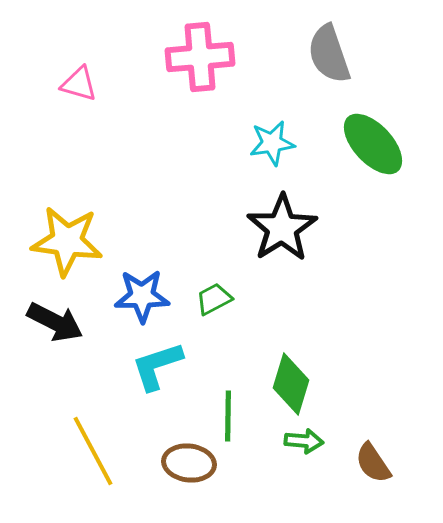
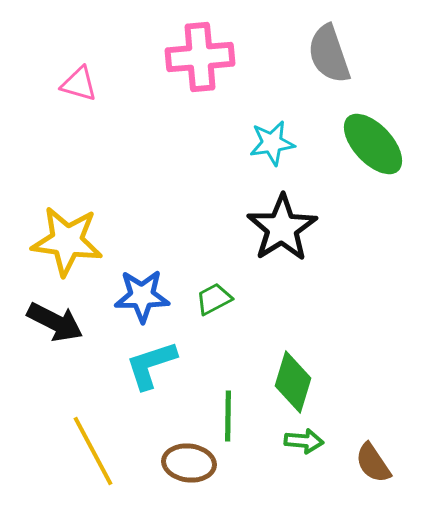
cyan L-shape: moved 6 px left, 1 px up
green diamond: moved 2 px right, 2 px up
